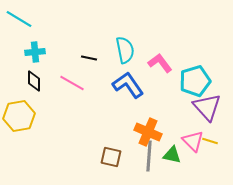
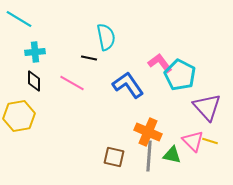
cyan semicircle: moved 19 px left, 13 px up
cyan pentagon: moved 15 px left, 6 px up; rotated 28 degrees counterclockwise
brown square: moved 3 px right
